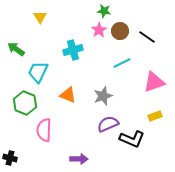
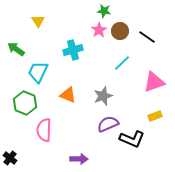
yellow triangle: moved 2 px left, 4 px down
cyan line: rotated 18 degrees counterclockwise
black cross: rotated 24 degrees clockwise
